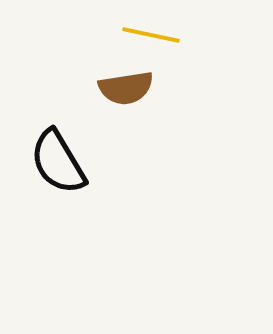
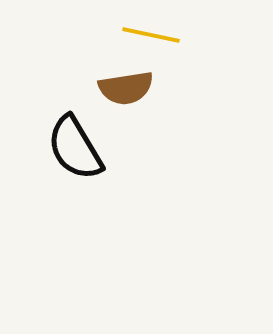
black semicircle: moved 17 px right, 14 px up
